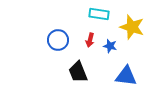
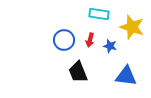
blue circle: moved 6 px right
